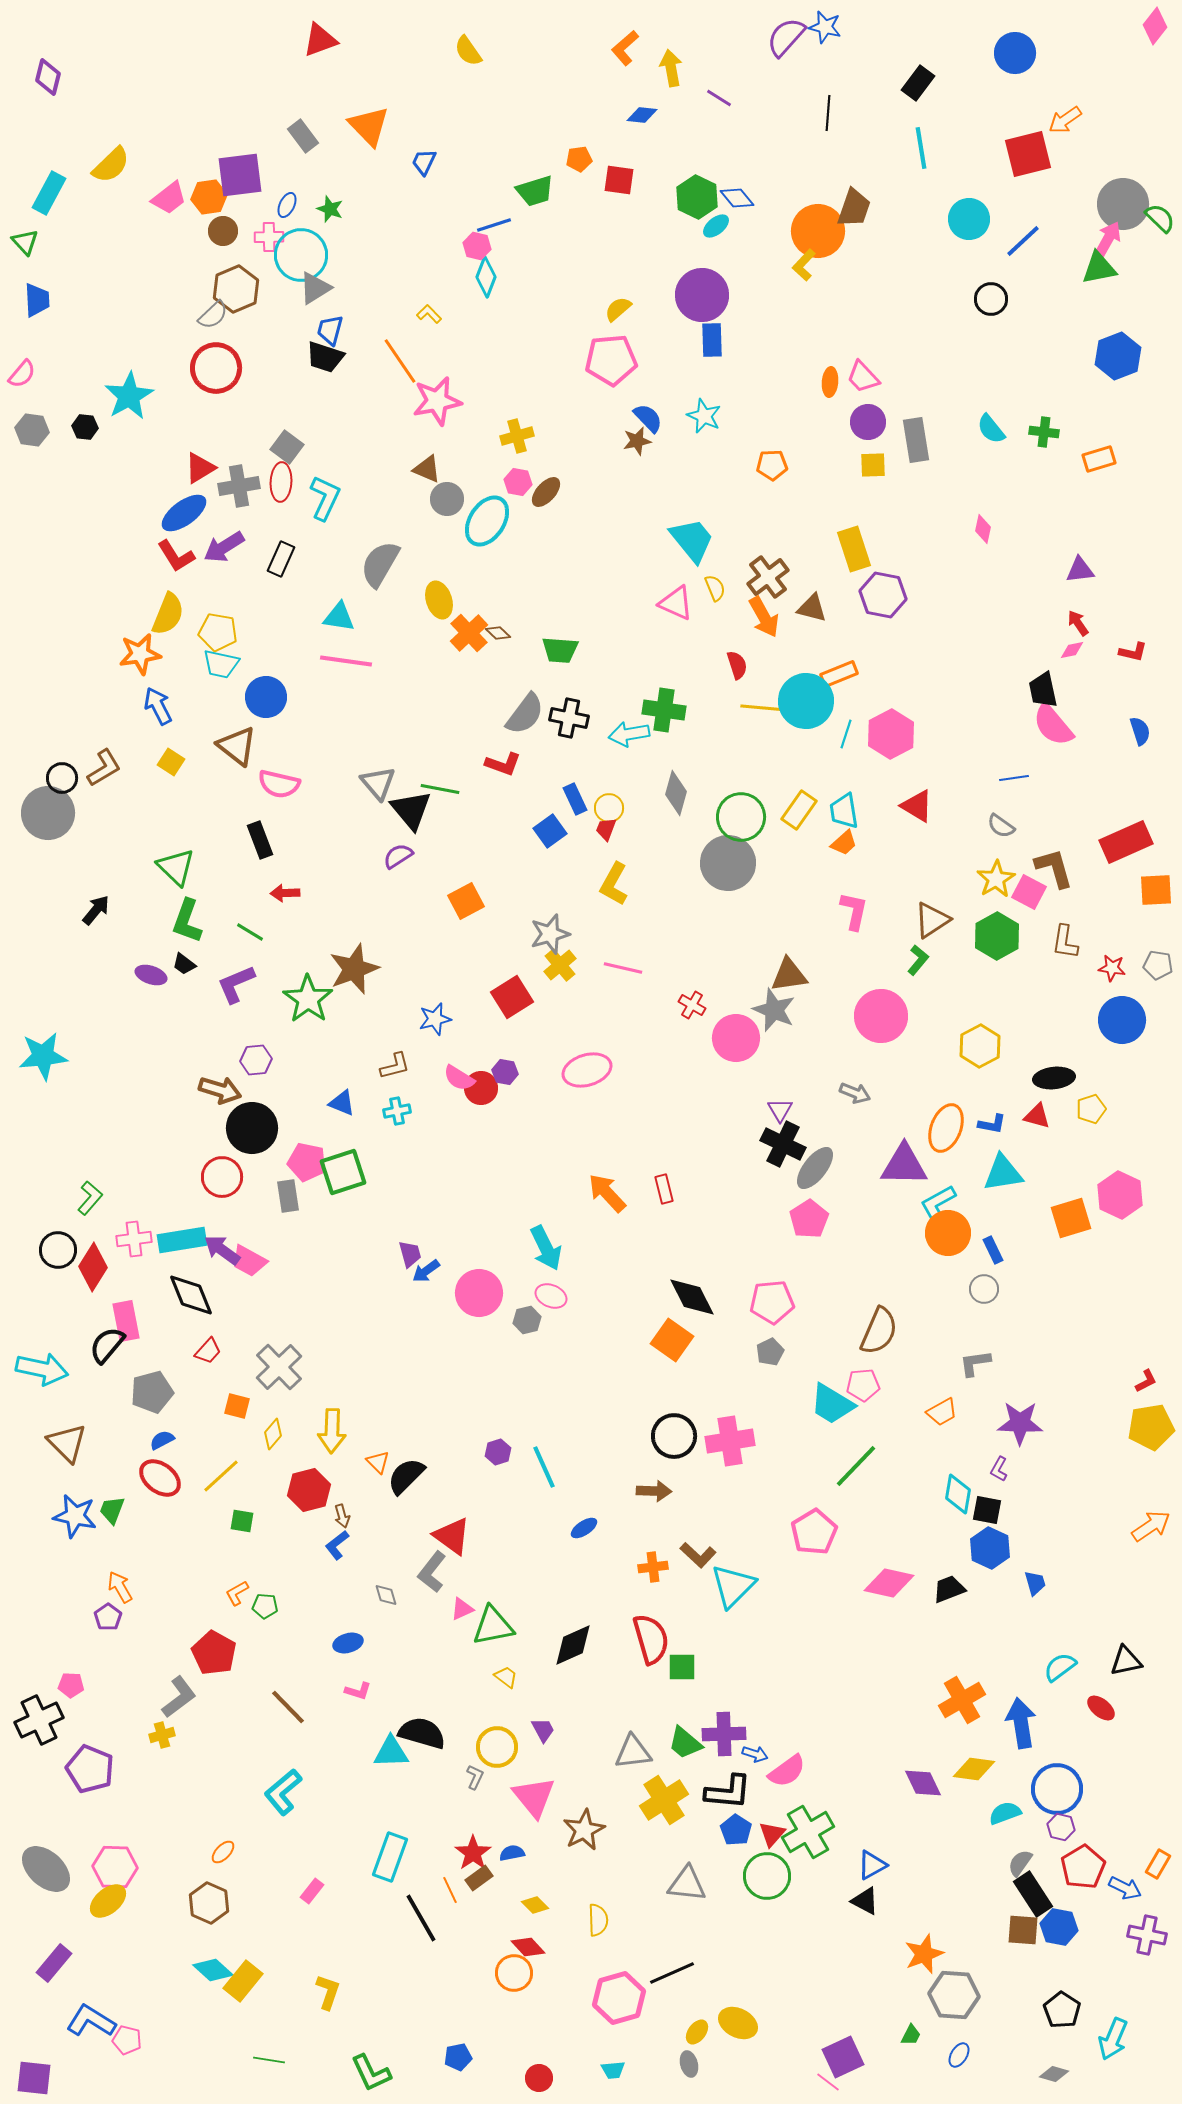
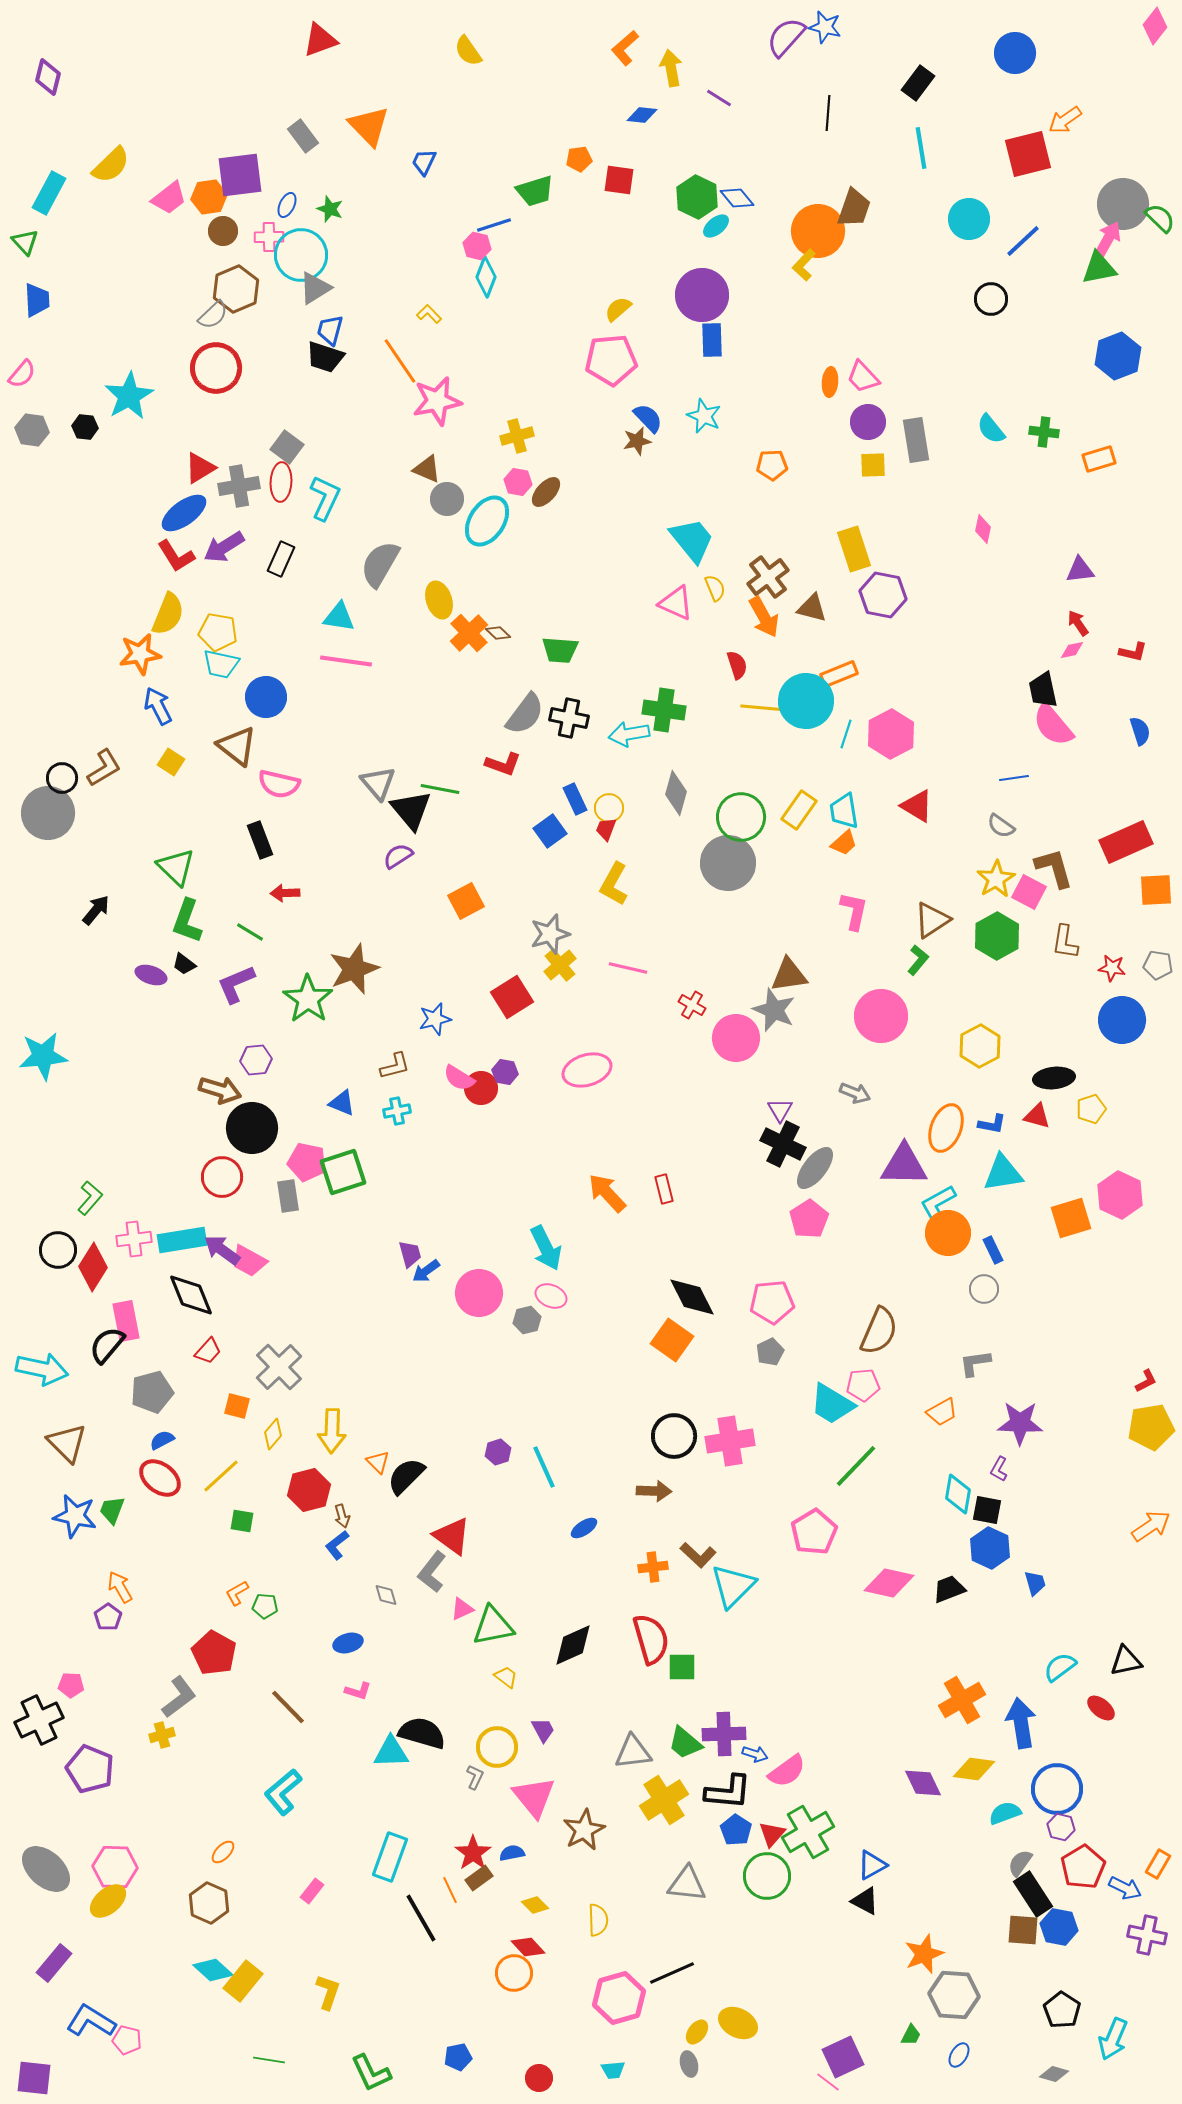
pink line at (623, 968): moved 5 px right
